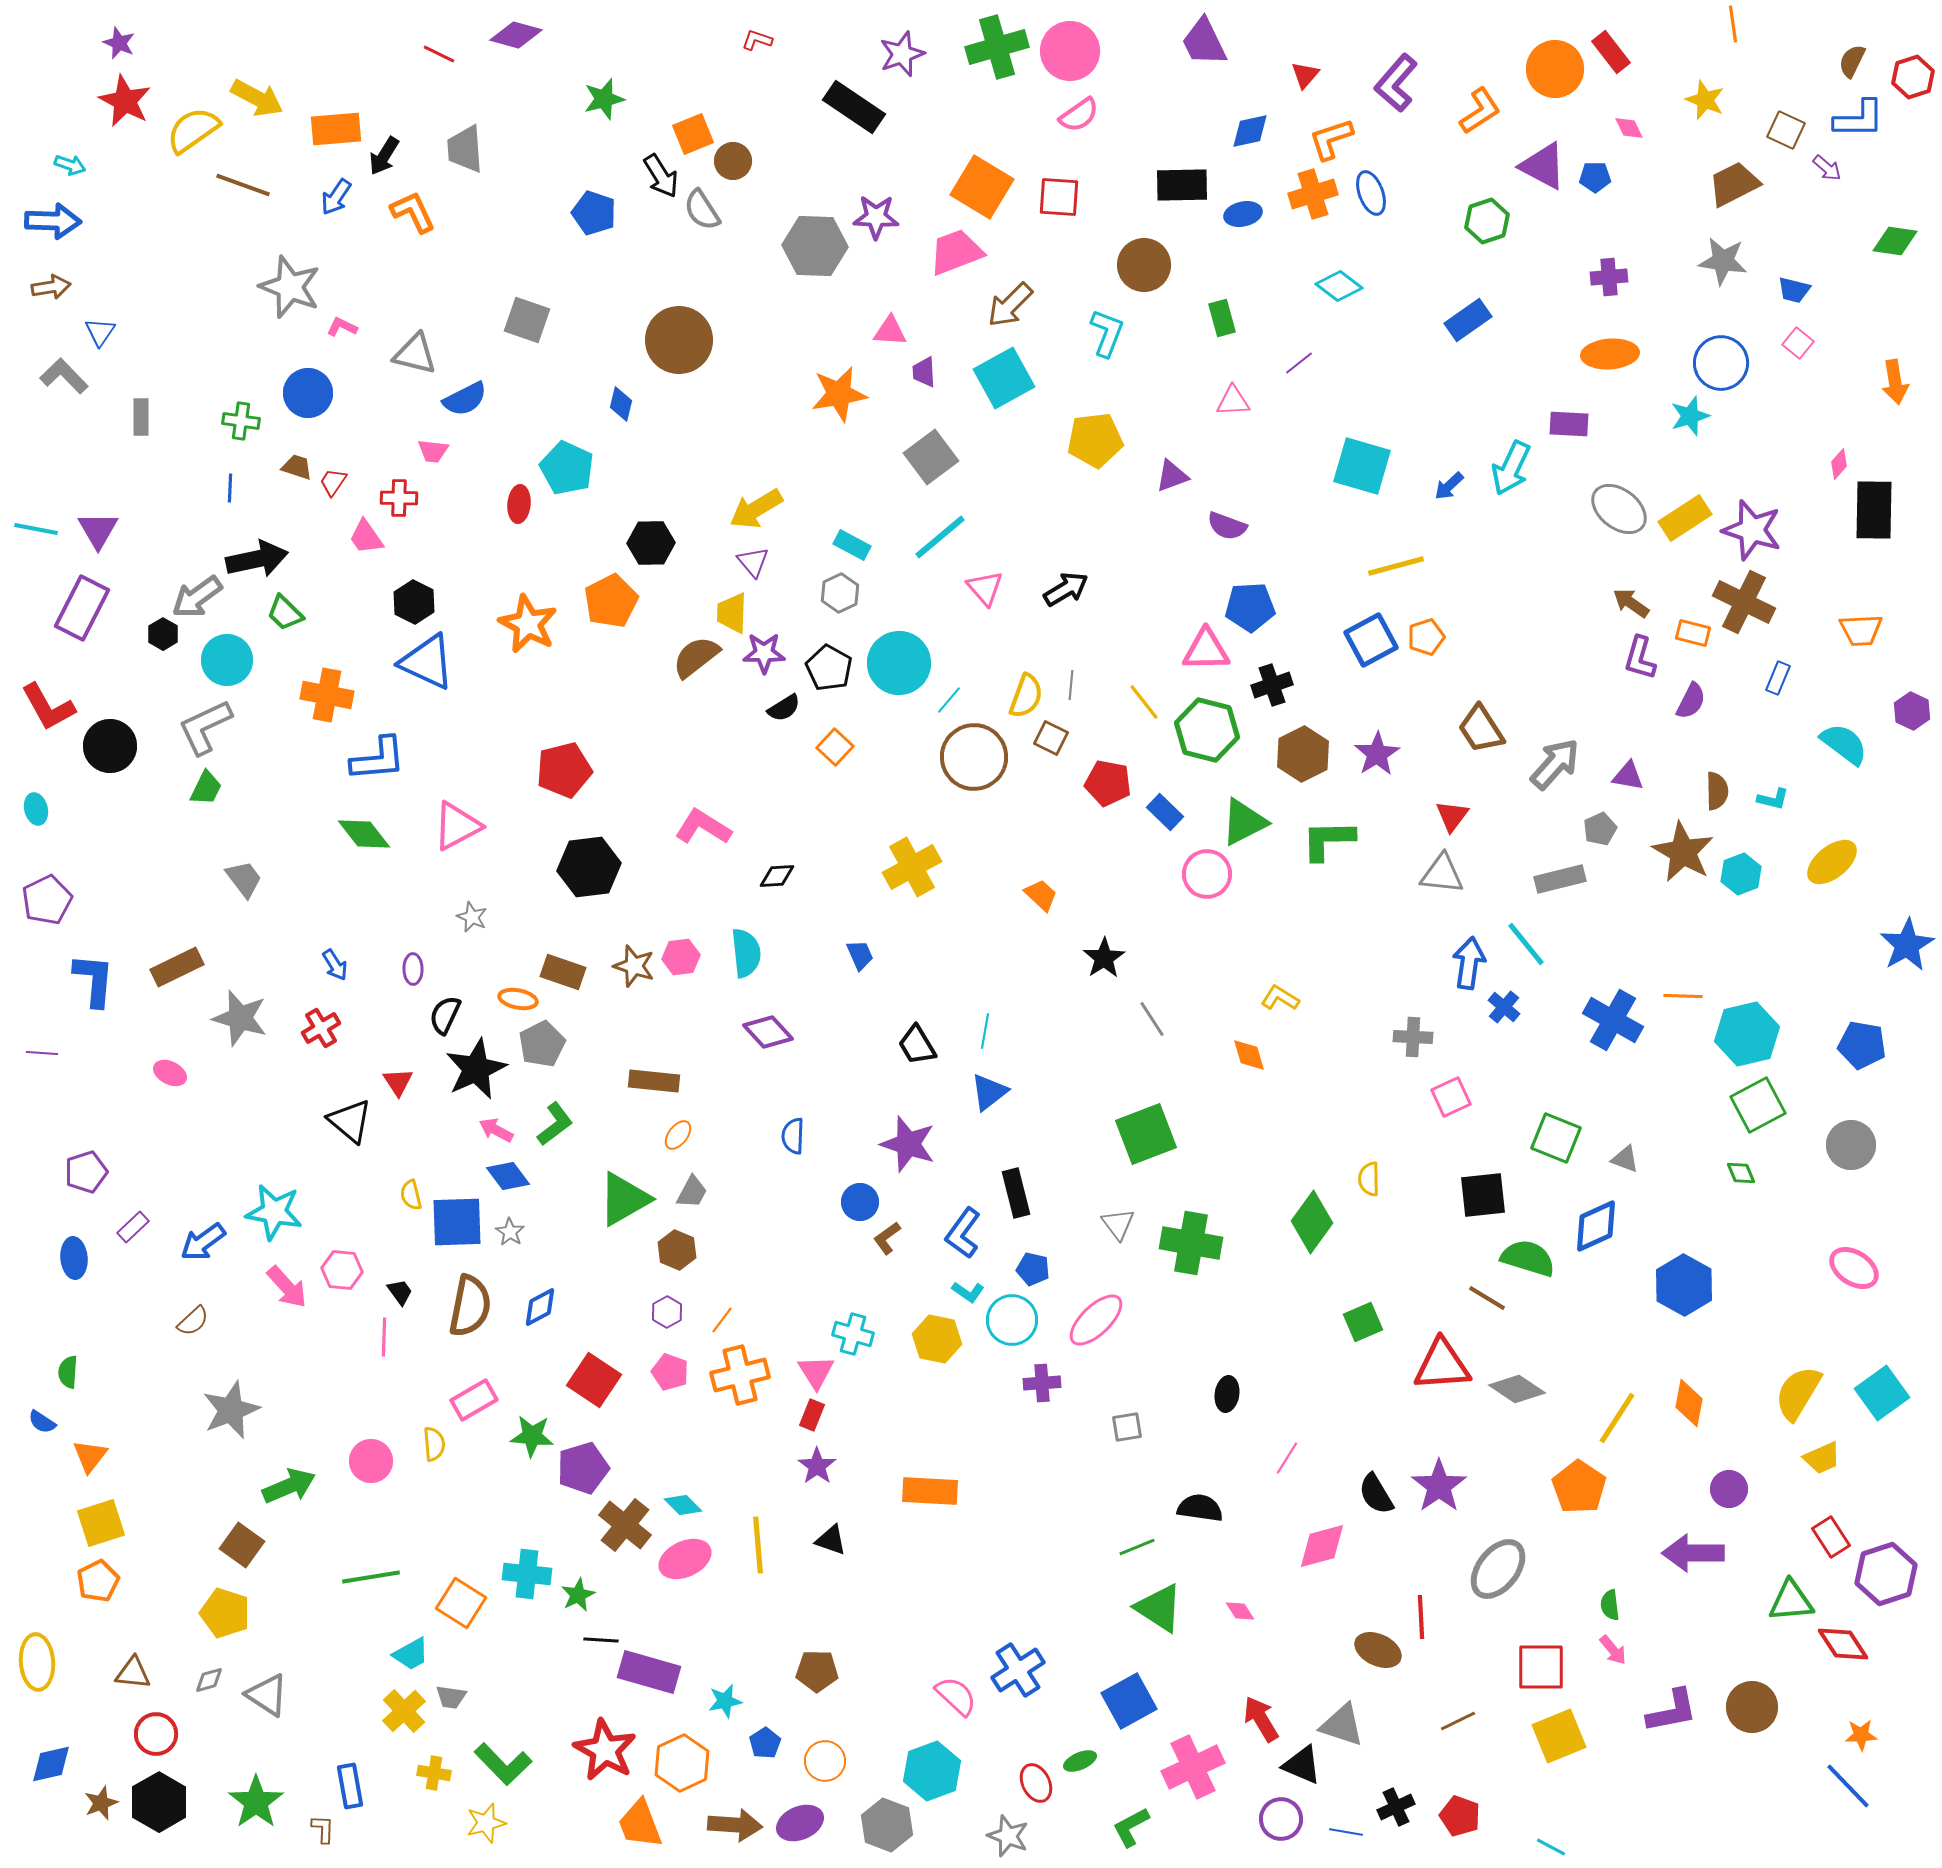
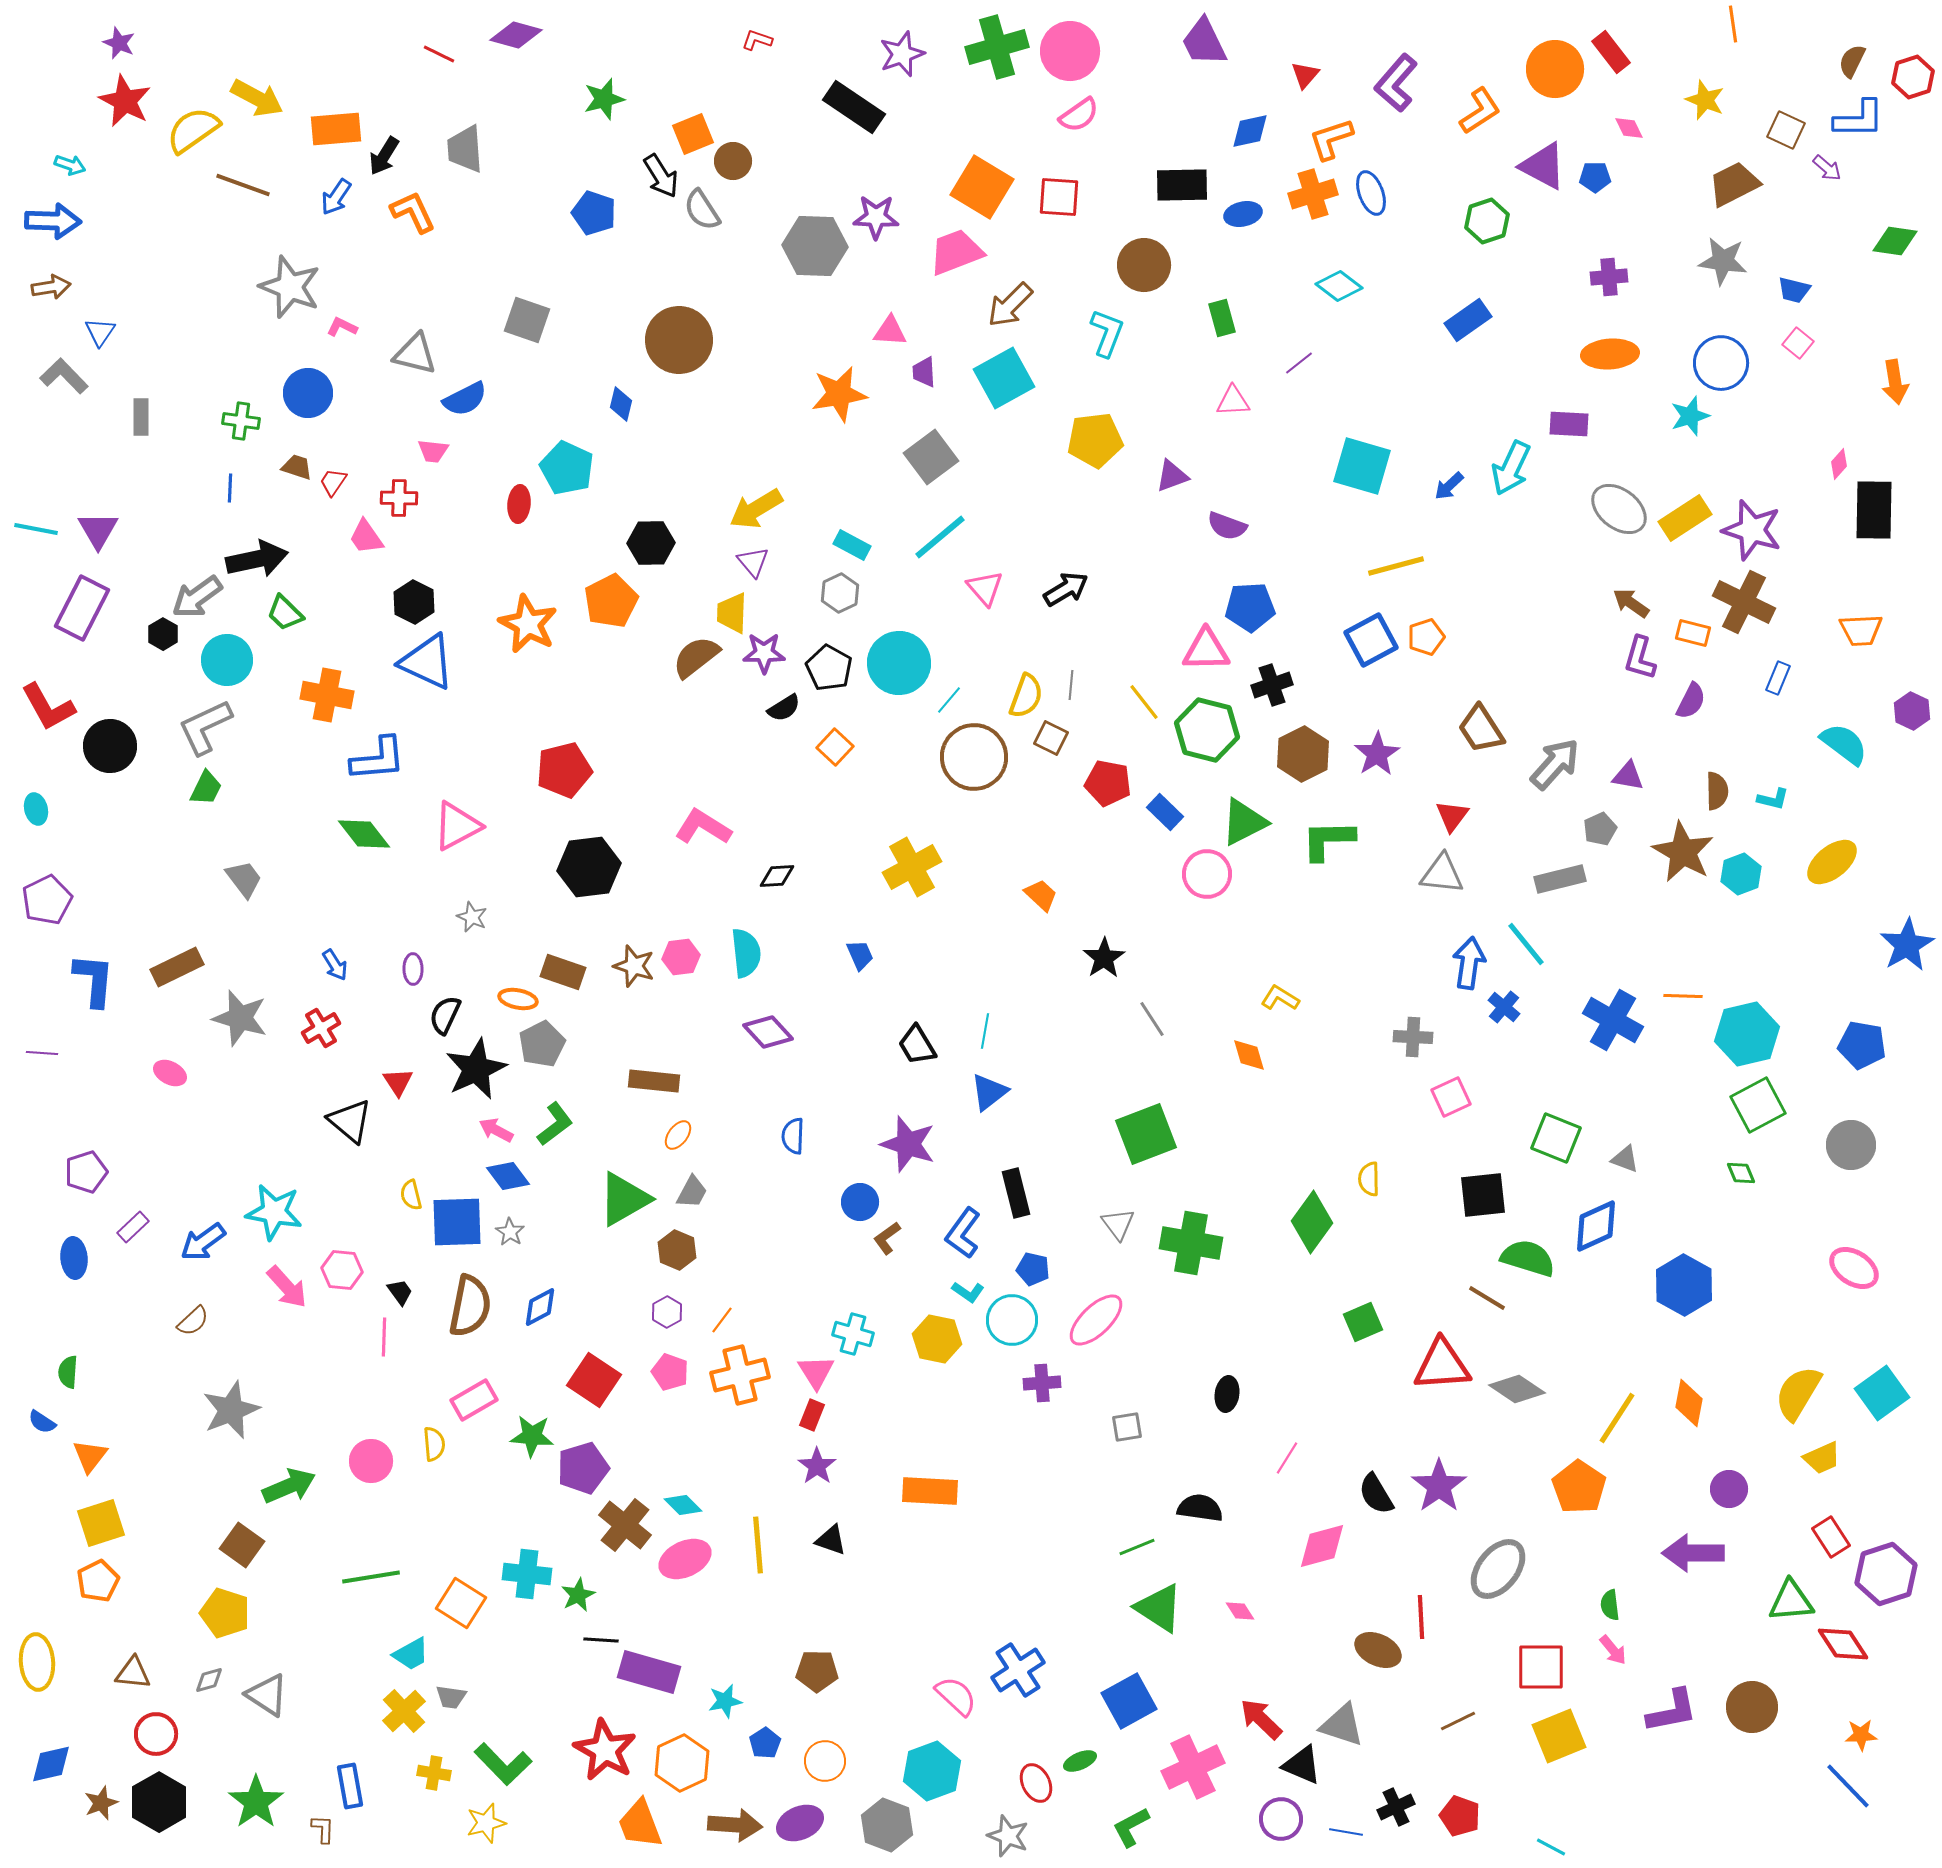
red arrow at (1261, 1719): rotated 15 degrees counterclockwise
